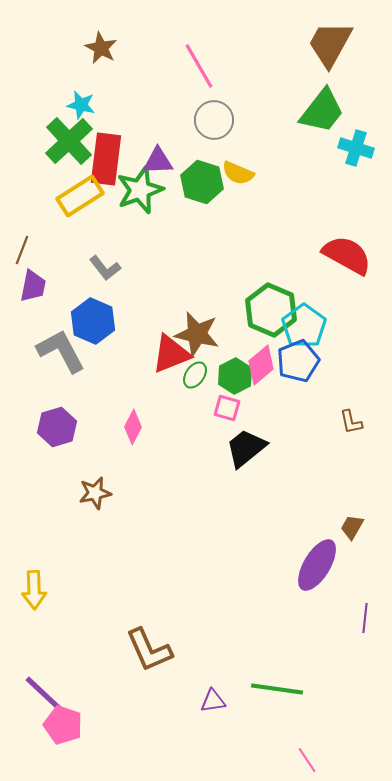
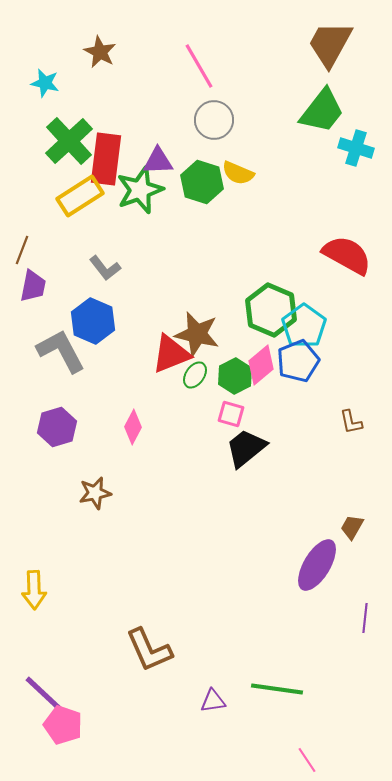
brown star at (101, 48): moved 1 px left, 4 px down
cyan star at (81, 105): moved 36 px left, 22 px up
pink square at (227, 408): moved 4 px right, 6 px down
